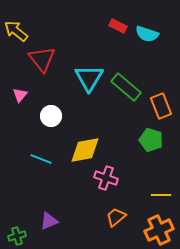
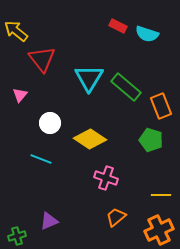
white circle: moved 1 px left, 7 px down
yellow diamond: moved 5 px right, 11 px up; rotated 44 degrees clockwise
